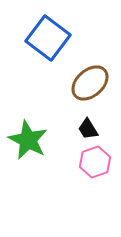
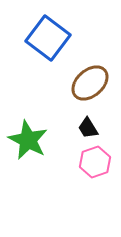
black trapezoid: moved 1 px up
